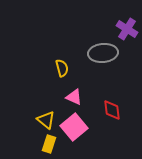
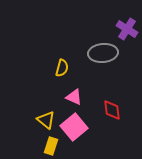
yellow semicircle: rotated 30 degrees clockwise
yellow rectangle: moved 2 px right, 2 px down
